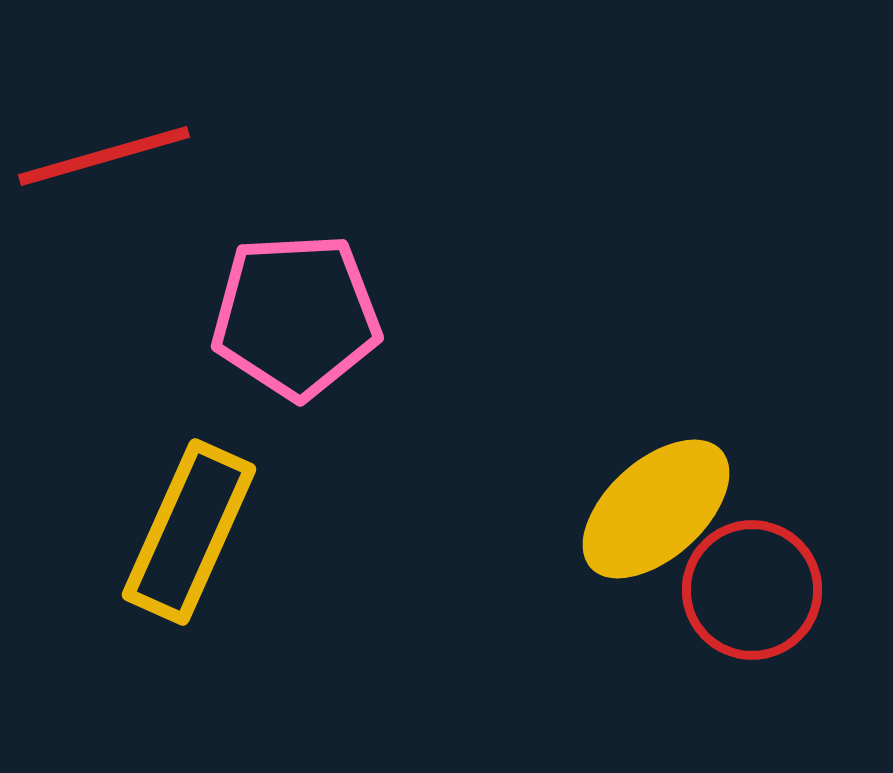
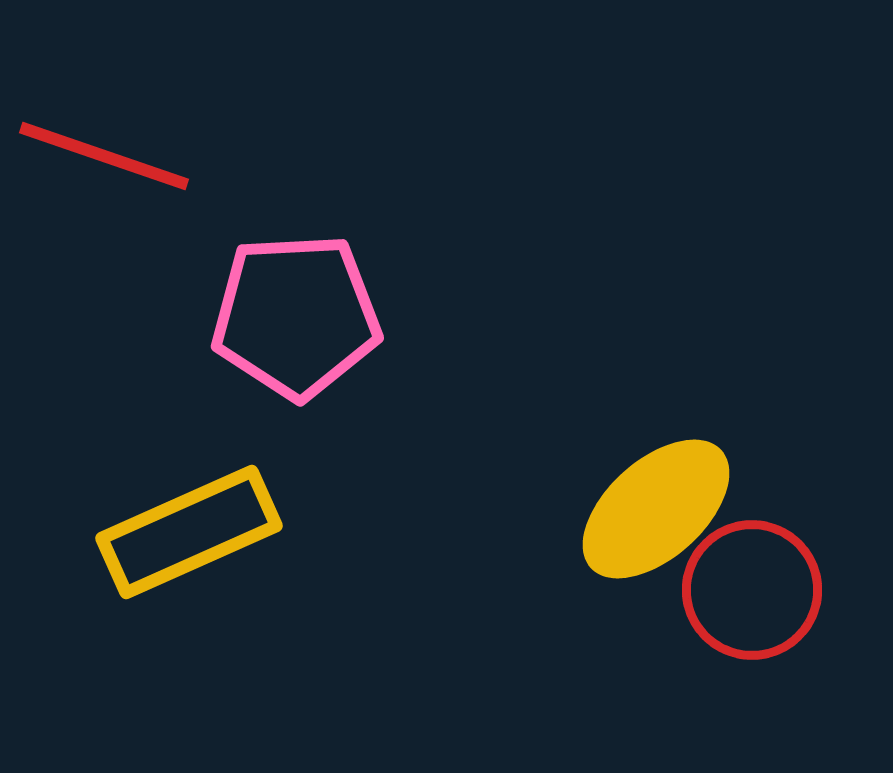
red line: rotated 35 degrees clockwise
yellow rectangle: rotated 42 degrees clockwise
